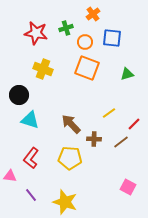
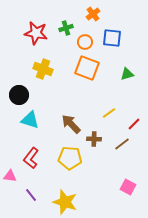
brown line: moved 1 px right, 2 px down
